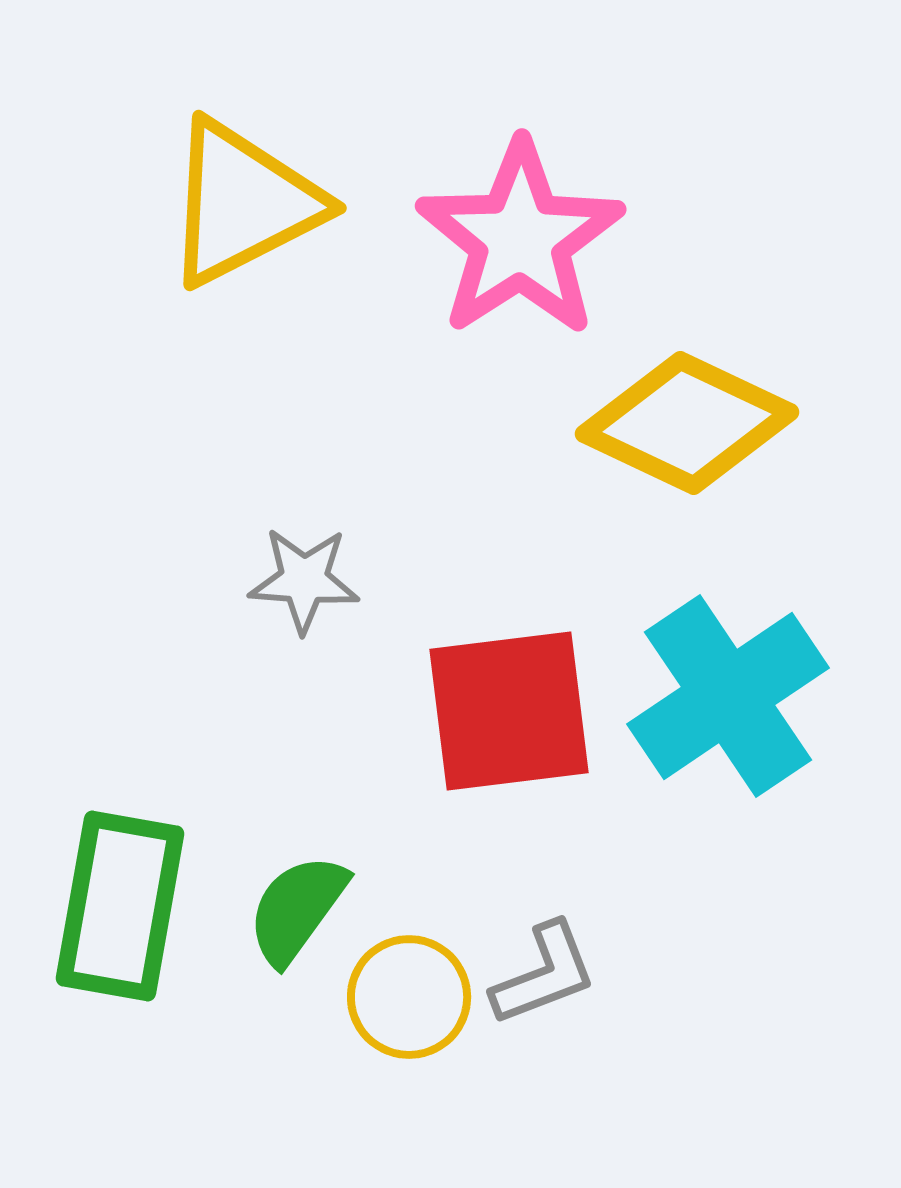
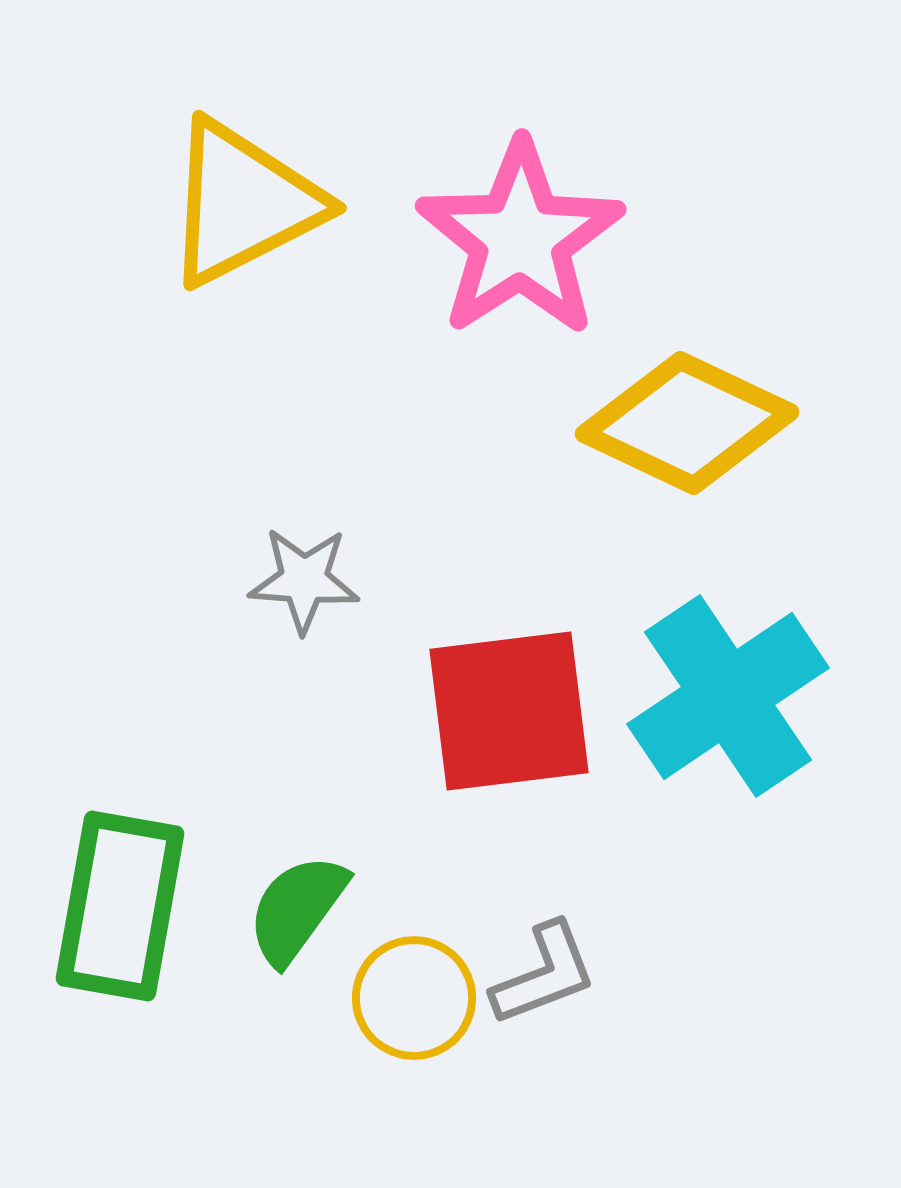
yellow circle: moved 5 px right, 1 px down
